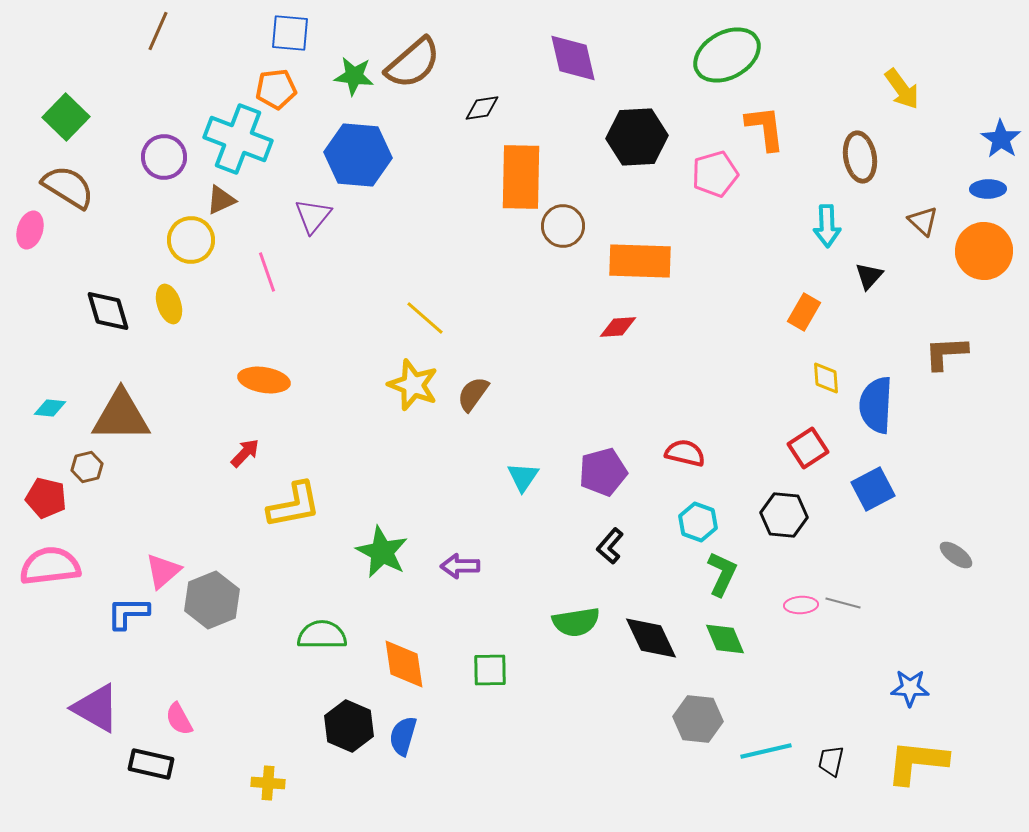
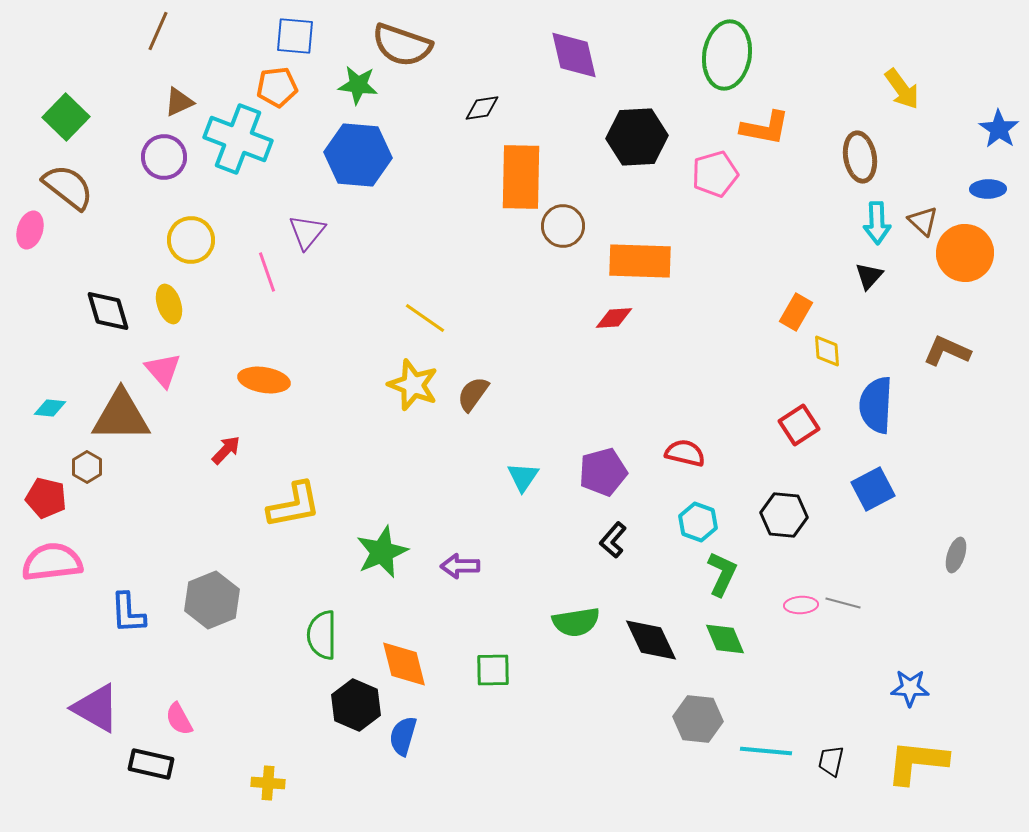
blue square at (290, 33): moved 5 px right, 3 px down
green ellipse at (727, 55): rotated 52 degrees counterclockwise
purple diamond at (573, 58): moved 1 px right, 3 px up
brown semicircle at (413, 63): moved 11 px left, 18 px up; rotated 60 degrees clockwise
green star at (354, 76): moved 4 px right, 9 px down
orange pentagon at (276, 89): moved 1 px right, 2 px up
orange L-shape at (765, 128): rotated 108 degrees clockwise
blue star at (1001, 139): moved 2 px left, 10 px up
brown semicircle at (68, 187): rotated 6 degrees clockwise
brown triangle at (221, 200): moved 42 px left, 98 px up
purple triangle at (313, 216): moved 6 px left, 16 px down
cyan arrow at (827, 226): moved 50 px right, 3 px up
orange circle at (984, 251): moved 19 px left, 2 px down
orange rectangle at (804, 312): moved 8 px left
yellow line at (425, 318): rotated 6 degrees counterclockwise
red diamond at (618, 327): moved 4 px left, 9 px up
brown L-shape at (946, 353): moved 1 px right, 2 px up; rotated 27 degrees clockwise
yellow diamond at (826, 378): moved 1 px right, 27 px up
red square at (808, 448): moved 9 px left, 23 px up
red arrow at (245, 453): moved 19 px left, 3 px up
brown hexagon at (87, 467): rotated 16 degrees counterclockwise
black L-shape at (610, 546): moved 3 px right, 6 px up
green star at (382, 552): rotated 22 degrees clockwise
gray ellipse at (956, 555): rotated 72 degrees clockwise
pink semicircle at (50, 566): moved 2 px right, 4 px up
pink triangle at (163, 571): moved 201 px up; rotated 30 degrees counterclockwise
blue L-shape at (128, 613): rotated 93 degrees counterclockwise
green semicircle at (322, 635): rotated 90 degrees counterclockwise
black diamond at (651, 638): moved 2 px down
orange diamond at (404, 664): rotated 6 degrees counterclockwise
green square at (490, 670): moved 3 px right
black hexagon at (349, 726): moved 7 px right, 21 px up
cyan line at (766, 751): rotated 18 degrees clockwise
